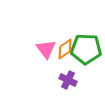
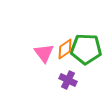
pink triangle: moved 2 px left, 4 px down
